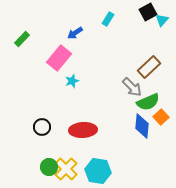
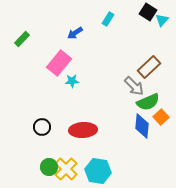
black square: rotated 30 degrees counterclockwise
pink rectangle: moved 5 px down
cyan star: rotated 16 degrees clockwise
gray arrow: moved 2 px right, 1 px up
